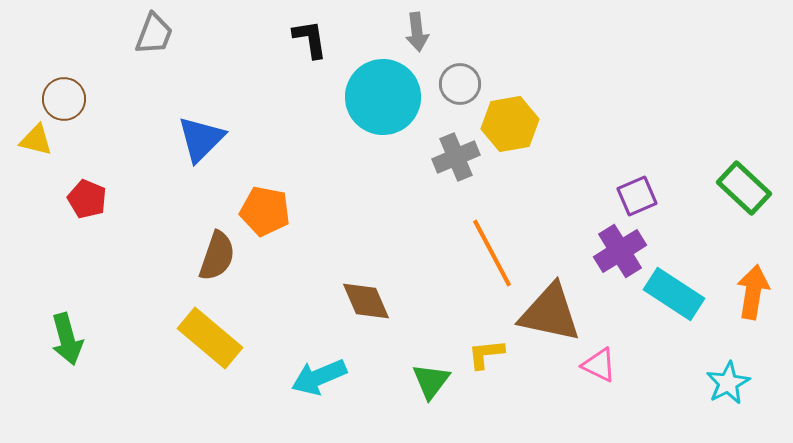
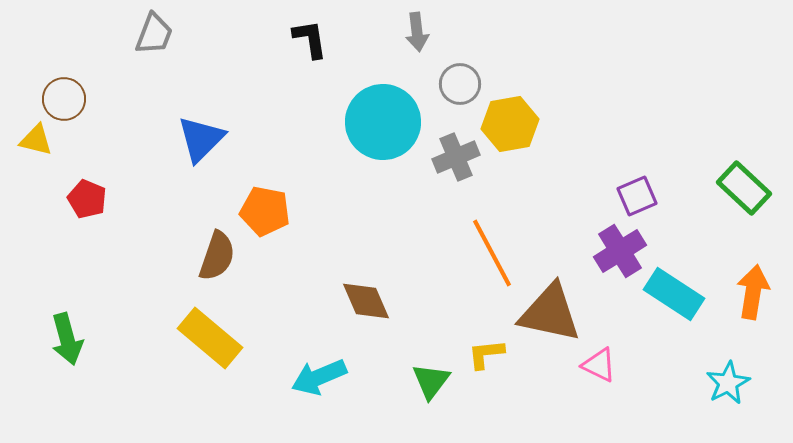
cyan circle: moved 25 px down
